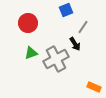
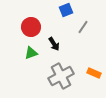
red circle: moved 3 px right, 4 px down
black arrow: moved 21 px left
gray cross: moved 5 px right, 17 px down
orange rectangle: moved 14 px up
